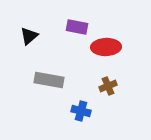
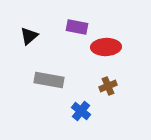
blue cross: rotated 24 degrees clockwise
